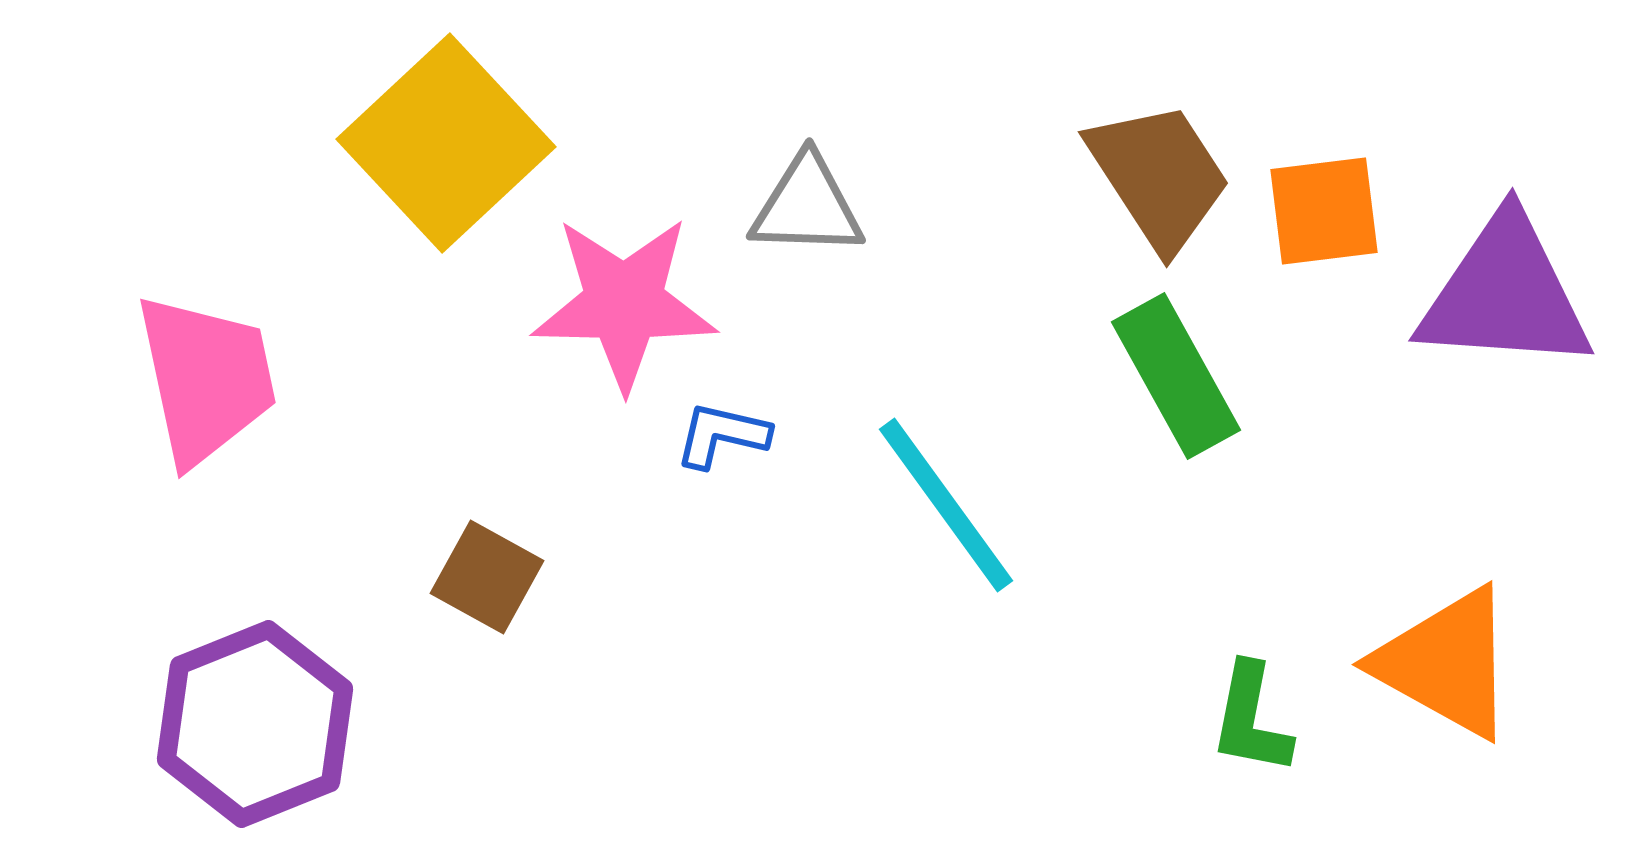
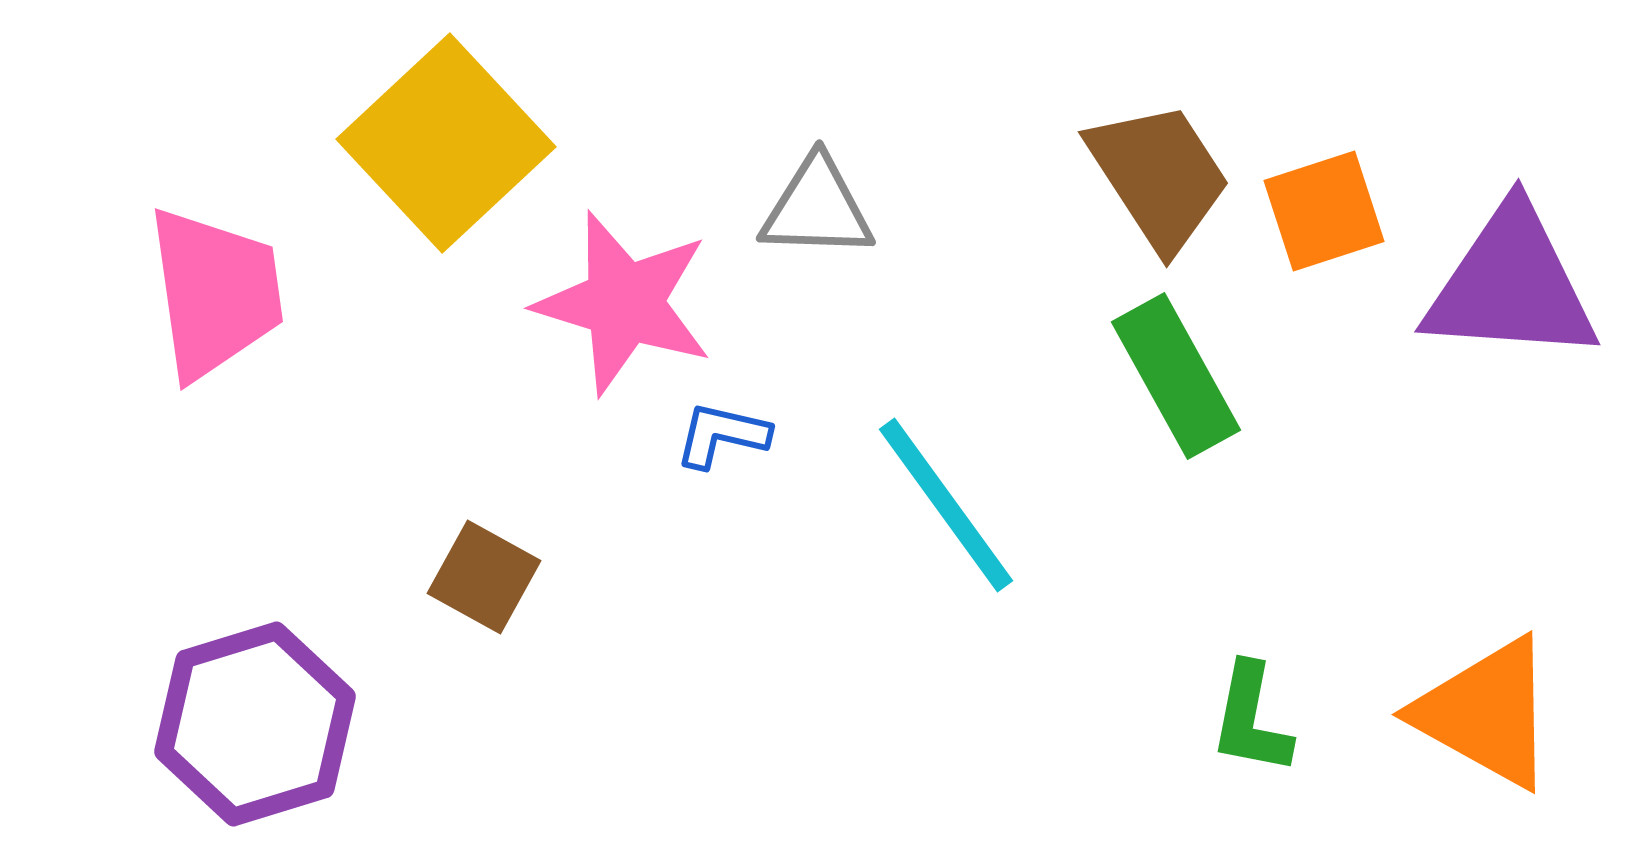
gray triangle: moved 10 px right, 2 px down
orange square: rotated 11 degrees counterclockwise
purple triangle: moved 6 px right, 9 px up
pink star: rotated 16 degrees clockwise
pink trapezoid: moved 9 px right, 86 px up; rotated 4 degrees clockwise
brown square: moved 3 px left
orange triangle: moved 40 px right, 50 px down
purple hexagon: rotated 5 degrees clockwise
